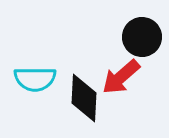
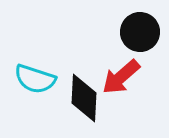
black circle: moved 2 px left, 5 px up
cyan semicircle: rotated 18 degrees clockwise
